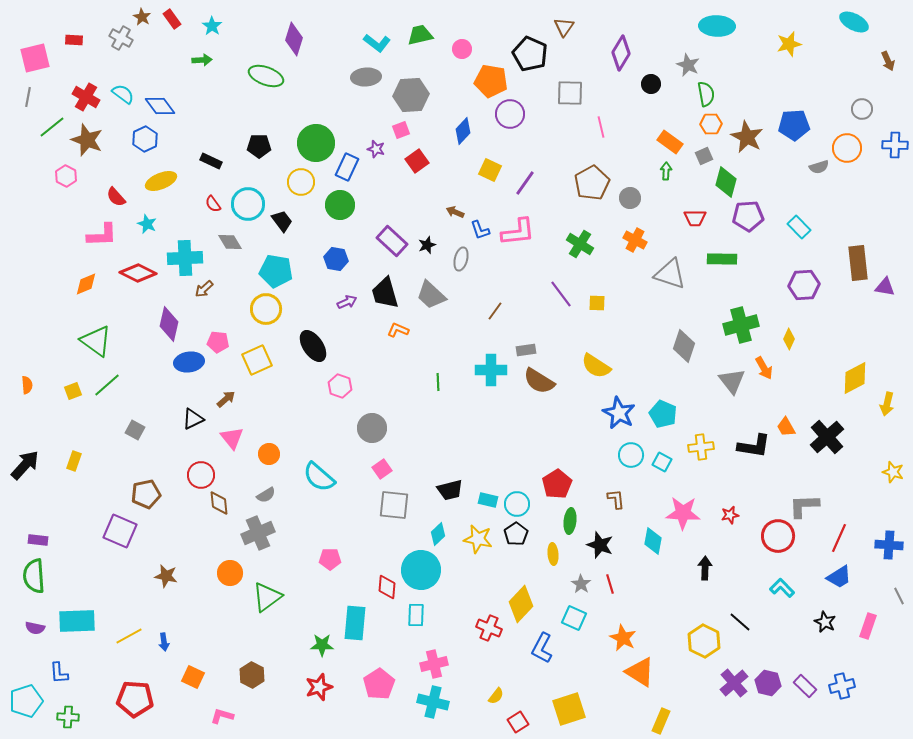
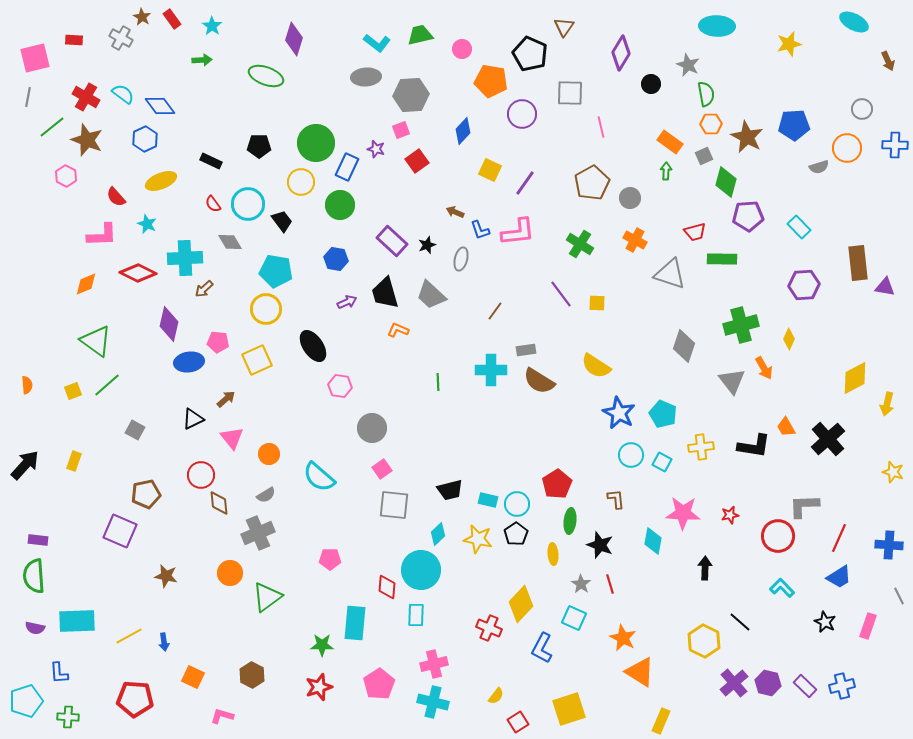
purple circle at (510, 114): moved 12 px right
red trapezoid at (695, 218): moved 14 px down; rotated 15 degrees counterclockwise
pink hexagon at (340, 386): rotated 10 degrees counterclockwise
black cross at (827, 437): moved 1 px right, 2 px down
